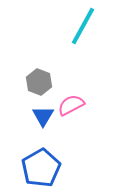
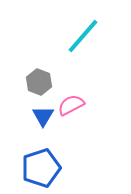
cyan line: moved 10 px down; rotated 12 degrees clockwise
blue pentagon: rotated 12 degrees clockwise
